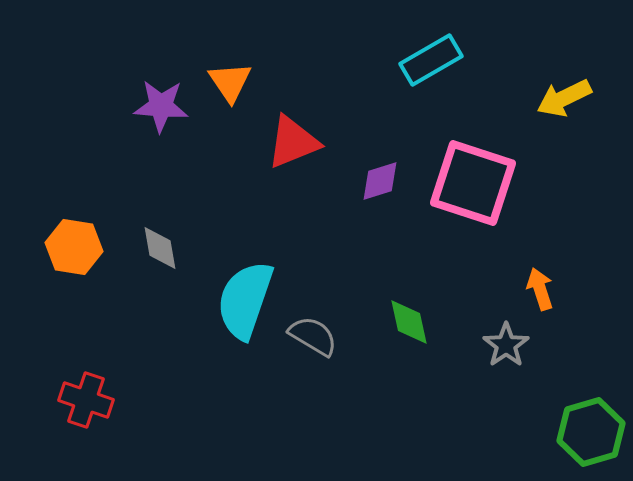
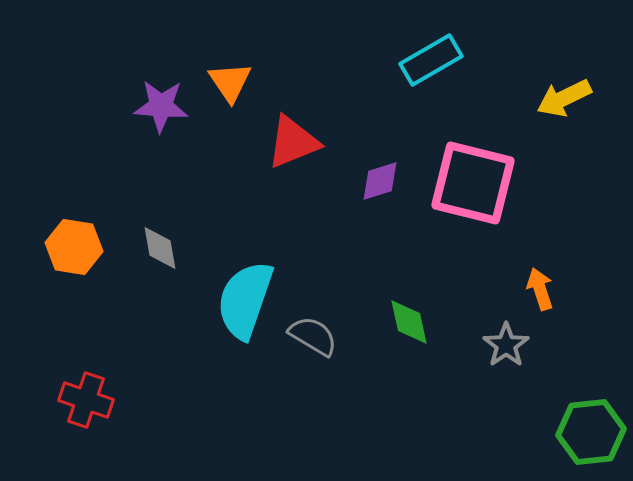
pink square: rotated 4 degrees counterclockwise
green hexagon: rotated 10 degrees clockwise
